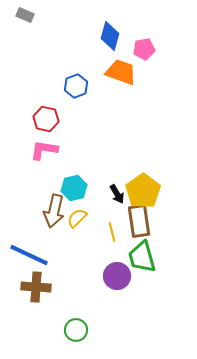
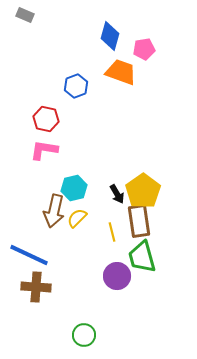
green circle: moved 8 px right, 5 px down
